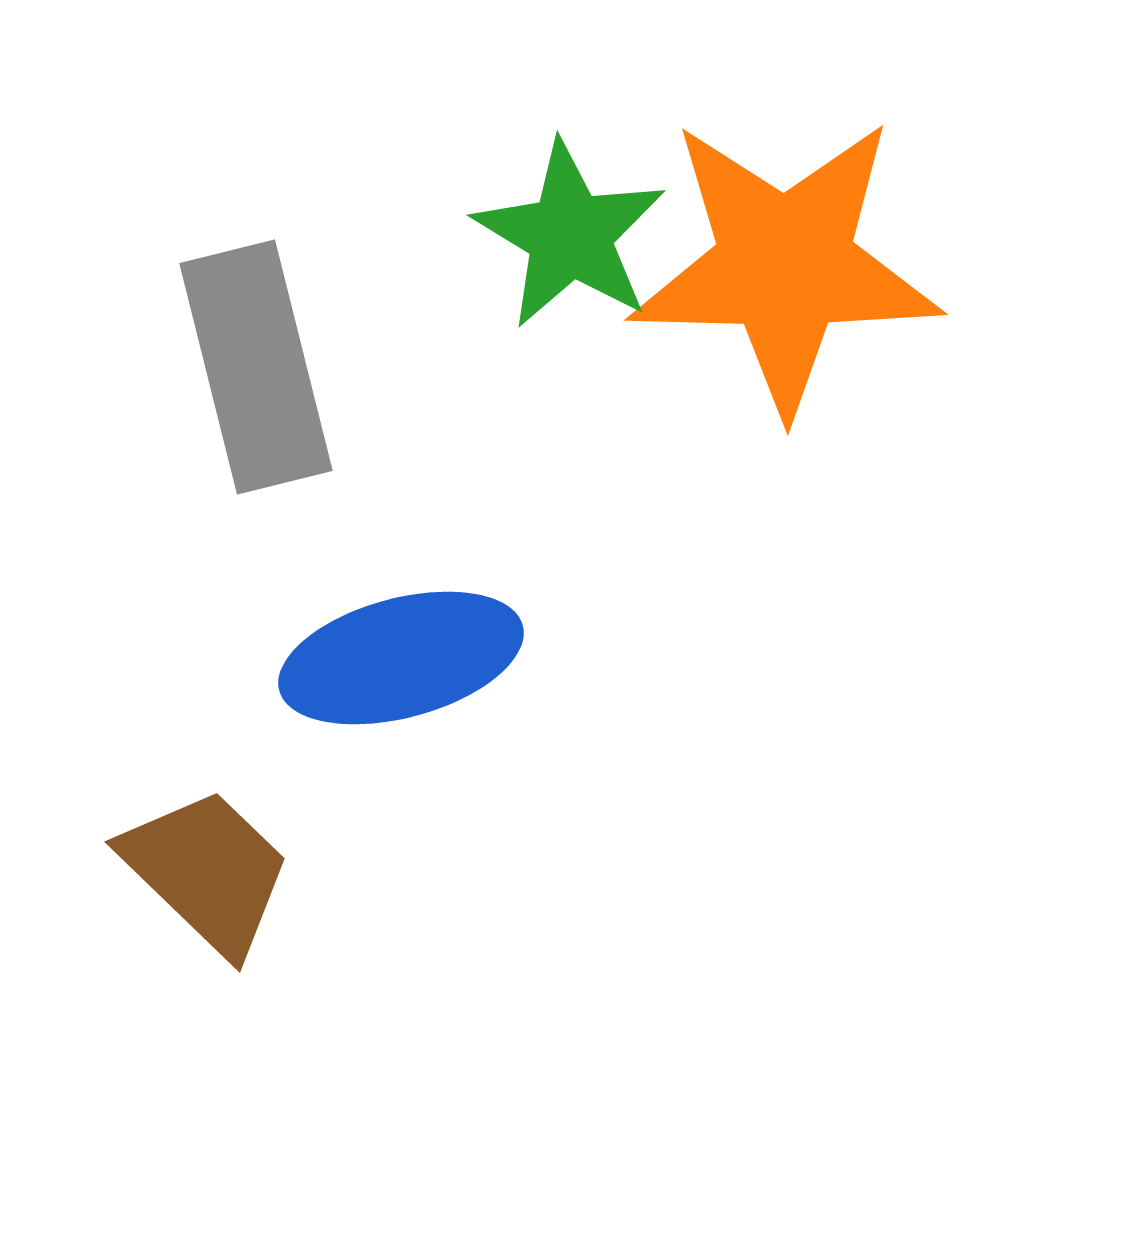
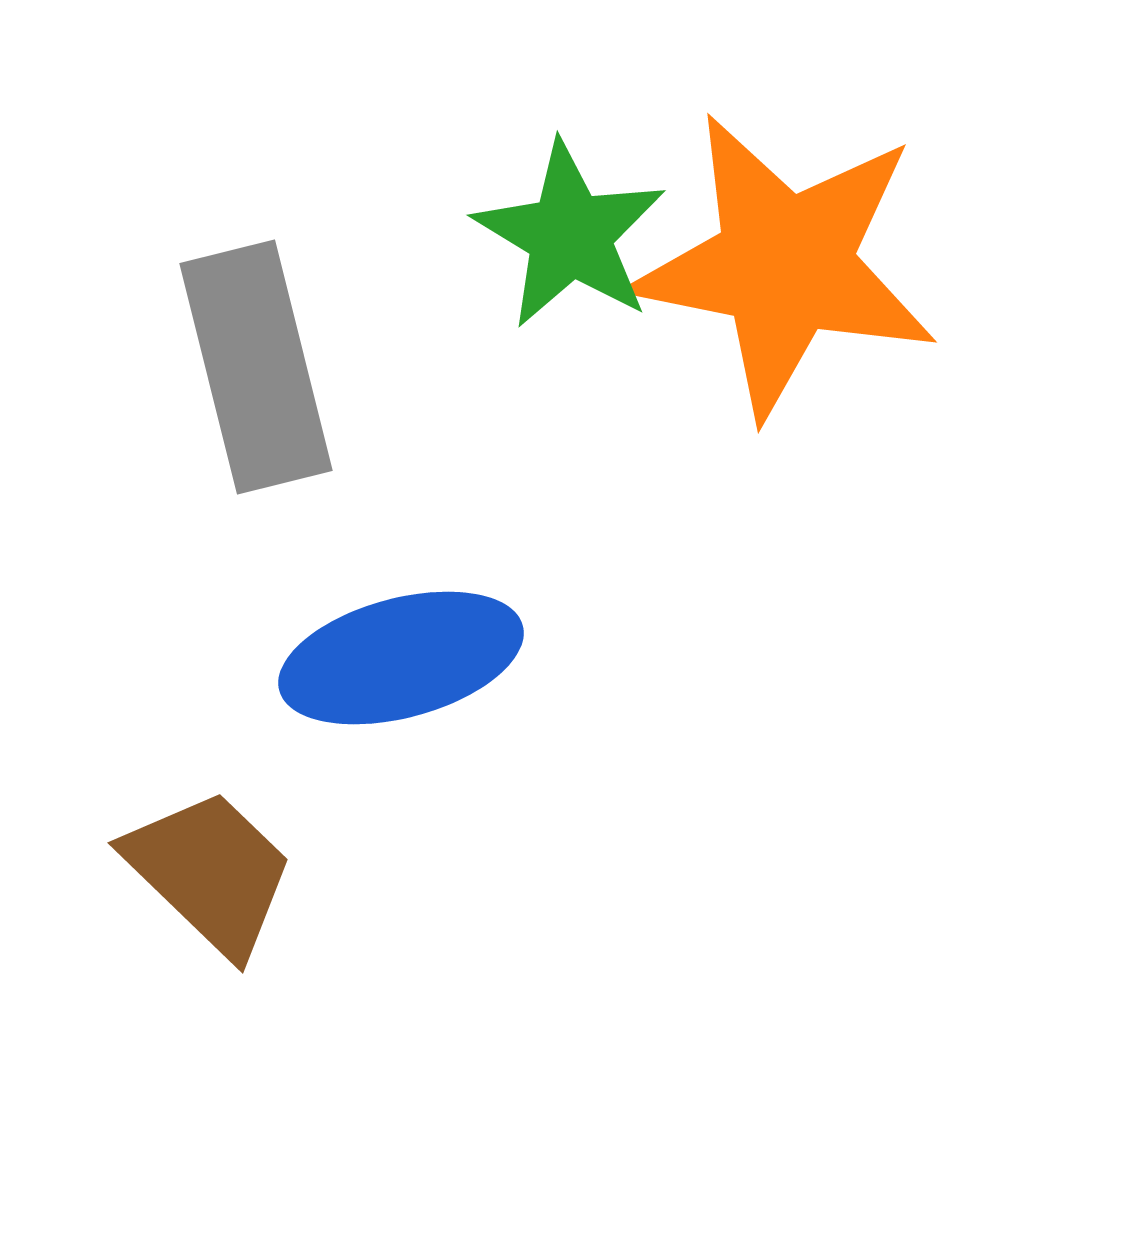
orange star: rotated 10 degrees clockwise
brown trapezoid: moved 3 px right, 1 px down
